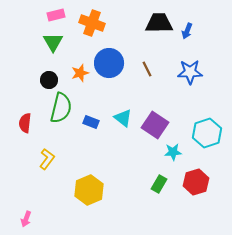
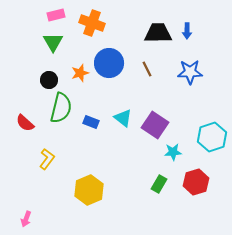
black trapezoid: moved 1 px left, 10 px down
blue arrow: rotated 21 degrees counterclockwise
red semicircle: rotated 54 degrees counterclockwise
cyan hexagon: moved 5 px right, 4 px down
